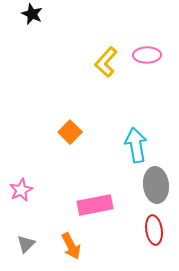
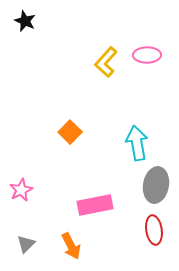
black star: moved 7 px left, 7 px down
cyan arrow: moved 1 px right, 2 px up
gray ellipse: rotated 16 degrees clockwise
